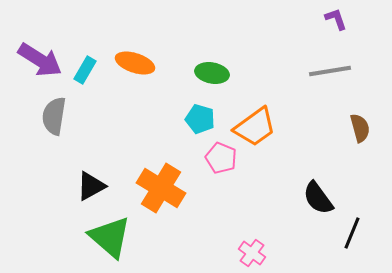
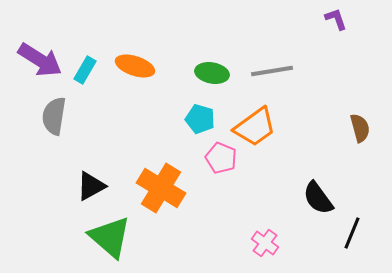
orange ellipse: moved 3 px down
gray line: moved 58 px left
pink cross: moved 13 px right, 10 px up
